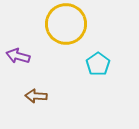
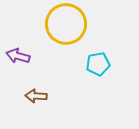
cyan pentagon: rotated 25 degrees clockwise
